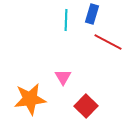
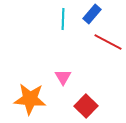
blue rectangle: rotated 24 degrees clockwise
cyan line: moved 3 px left, 1 px up
orange star: rotated 12 degrees clockwise
